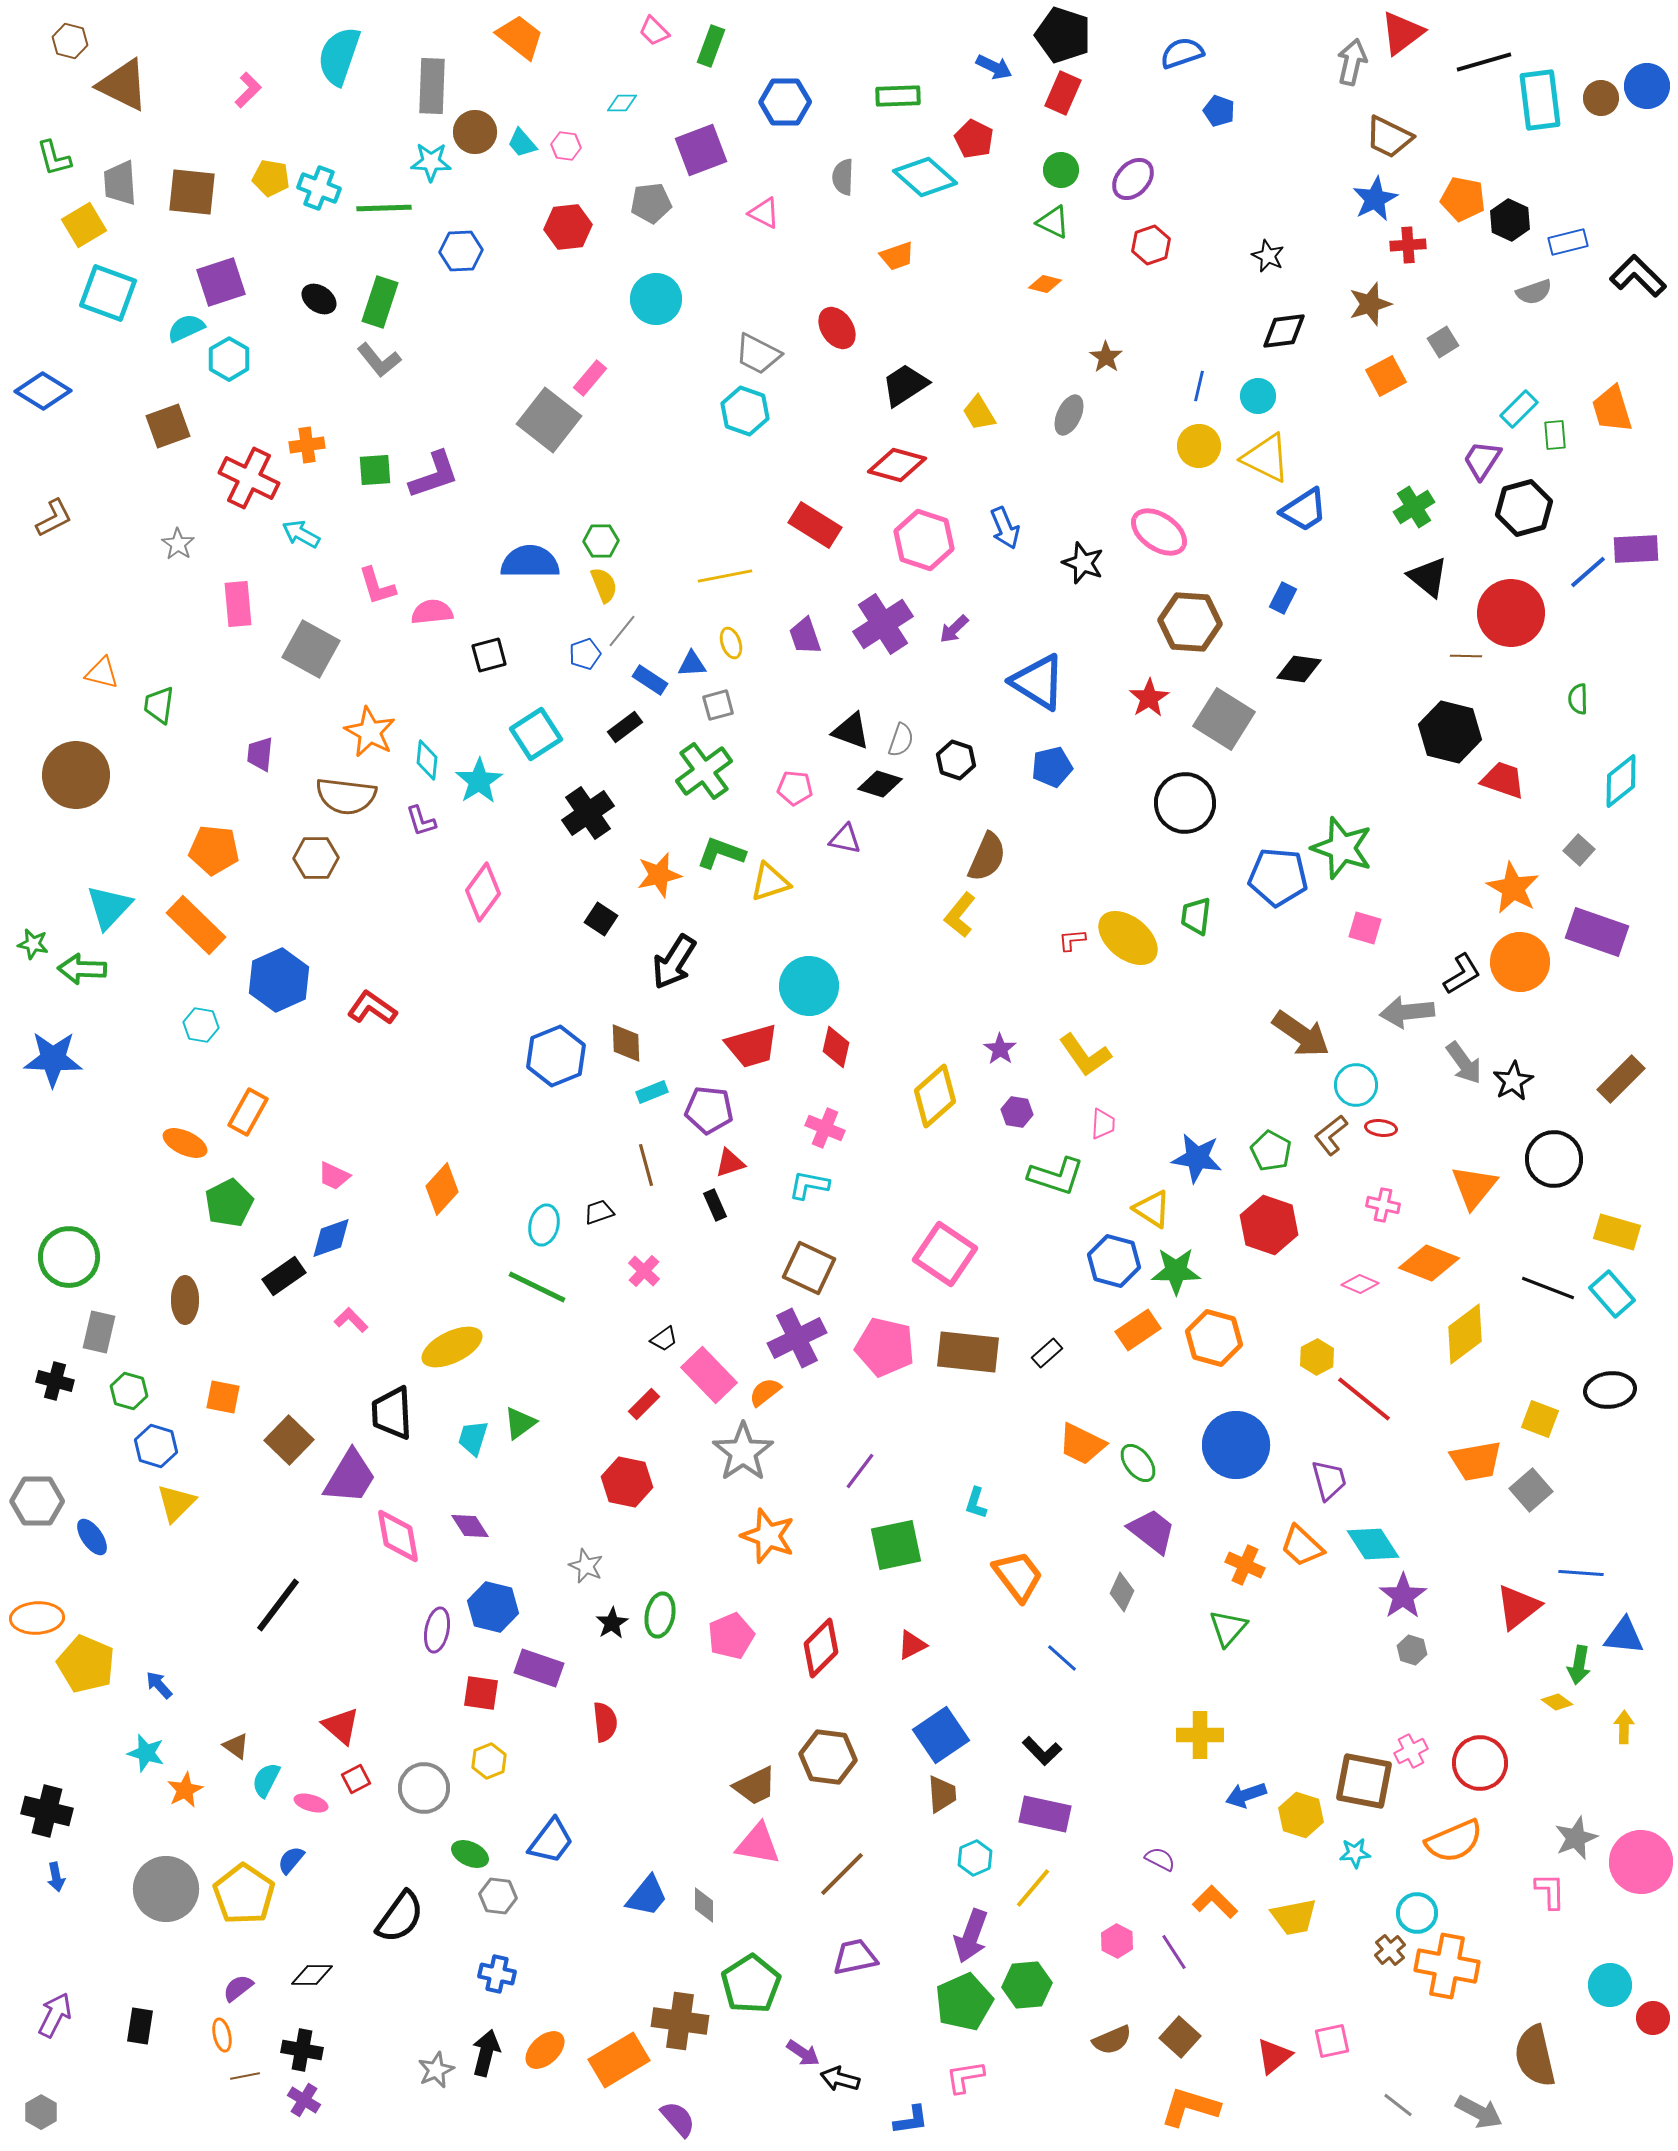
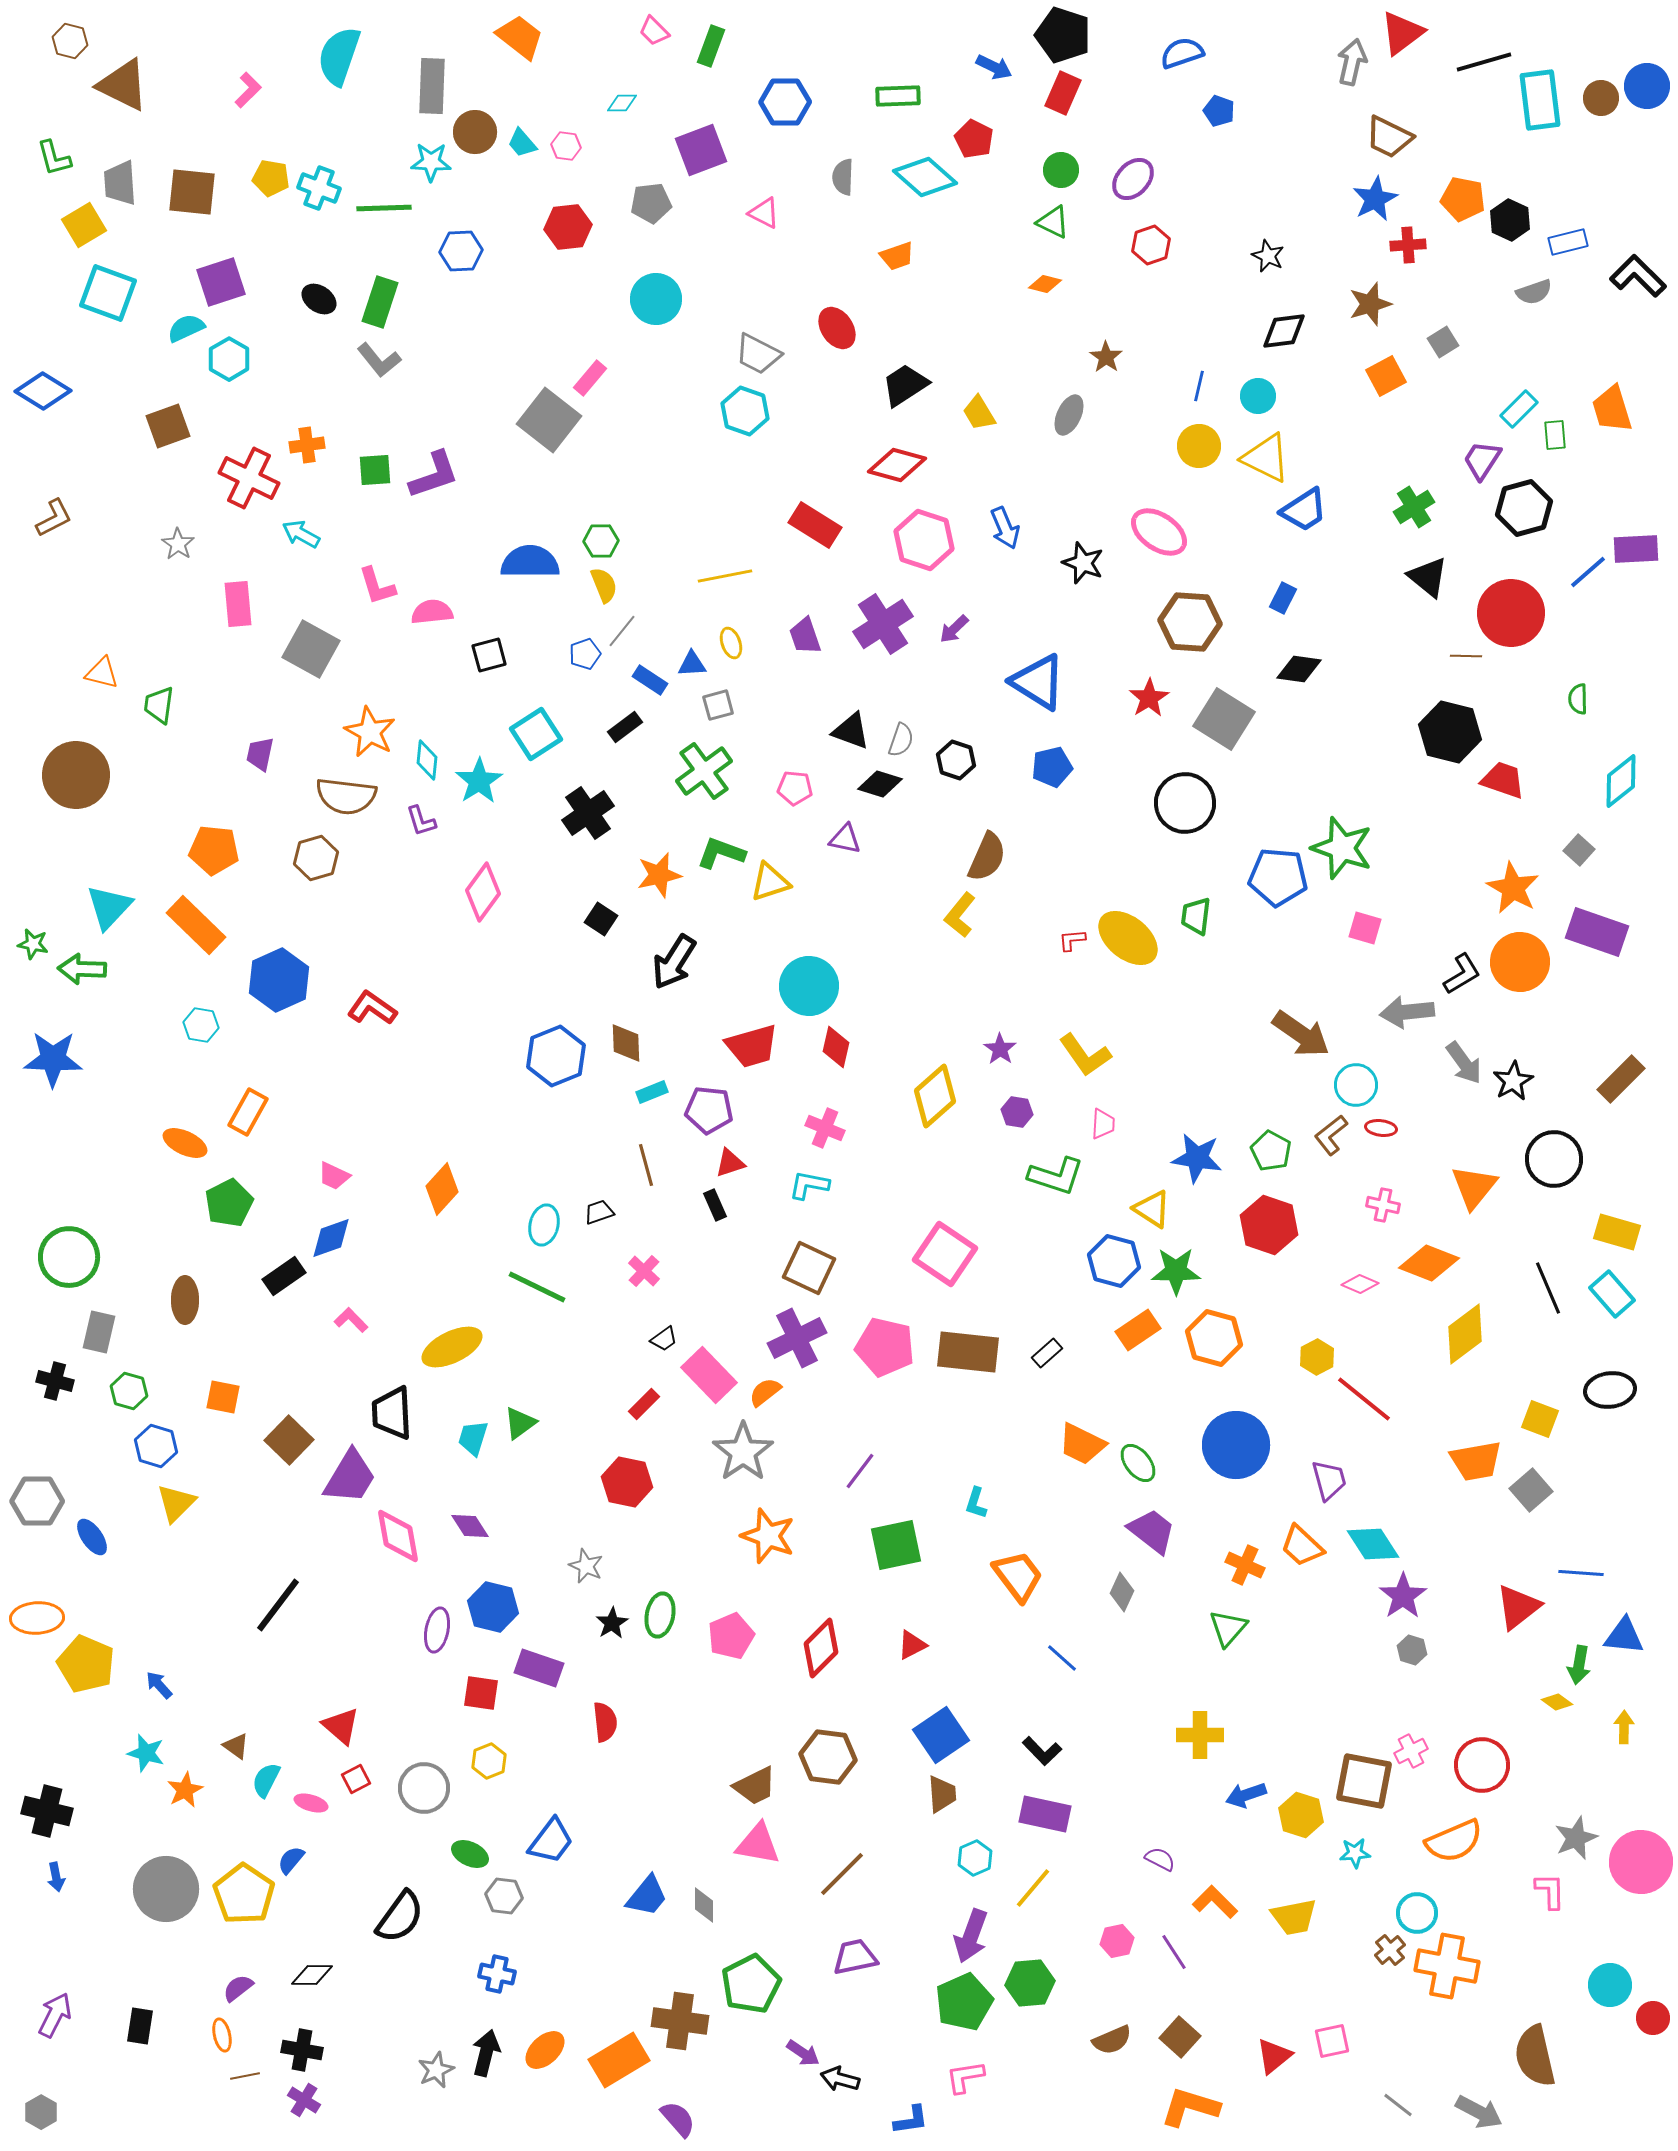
purple trapezoid at (260, 754): rotated 6 degrees clockwise
brown hexagon at (316, 858): rotated 15 degrees counterclockwise
black line at (1548, 1288): rotated 46 degrees clockwise
red circle at (1480, 1763): moved 2 px right, 2 px down
gray hexagon at (498, 1896): moved 6 px right
pink hexagon at (1117, 1941): rotated 20 degrees clockwise
green pentagon at (751, 1984): rotated 6 degrees clockwise
green hexagon at (1027, 1985): moved 3 px right, 2 px up
